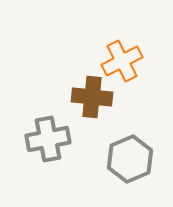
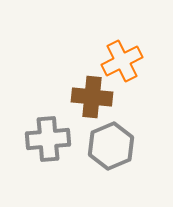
gray cross: rotated 6 degrees clockwise
gray hexagon: moved 19 px left, 13 px up
